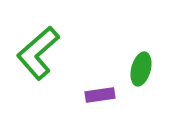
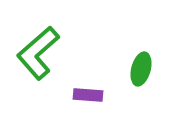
purple rectangle: moved 12 px left; rotated 12 degrees clockwise
